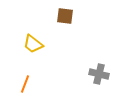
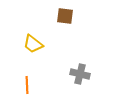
gray cross: moved 19 px left
orange line: moved 2 px right, 1 px down; rotated 24 degrees counterclockwise
